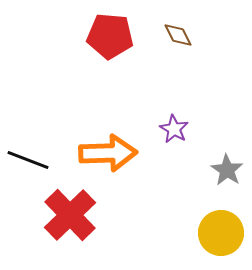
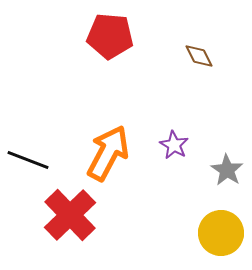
brown diamond: moved 21 px right, 21 px down
purple star: moved 16 px down
orange arrow: rotated 60 degrees counterclockwise
